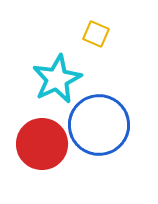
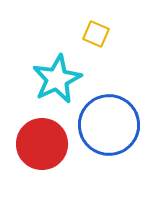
blue circle: moved 10 px right
